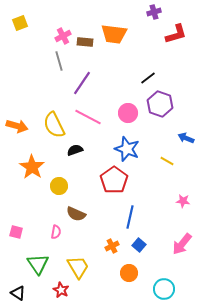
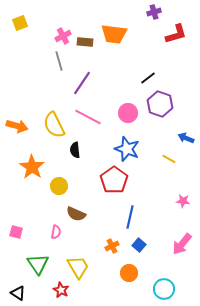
black semicircle: rotated 77 degrees counterclockwise
yellow line: moved 2 px right, 2 px up
